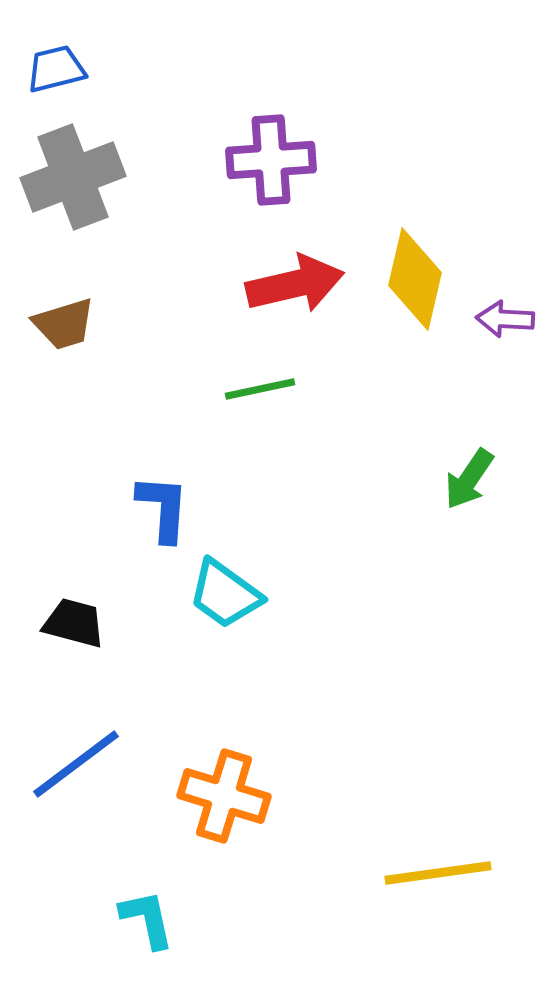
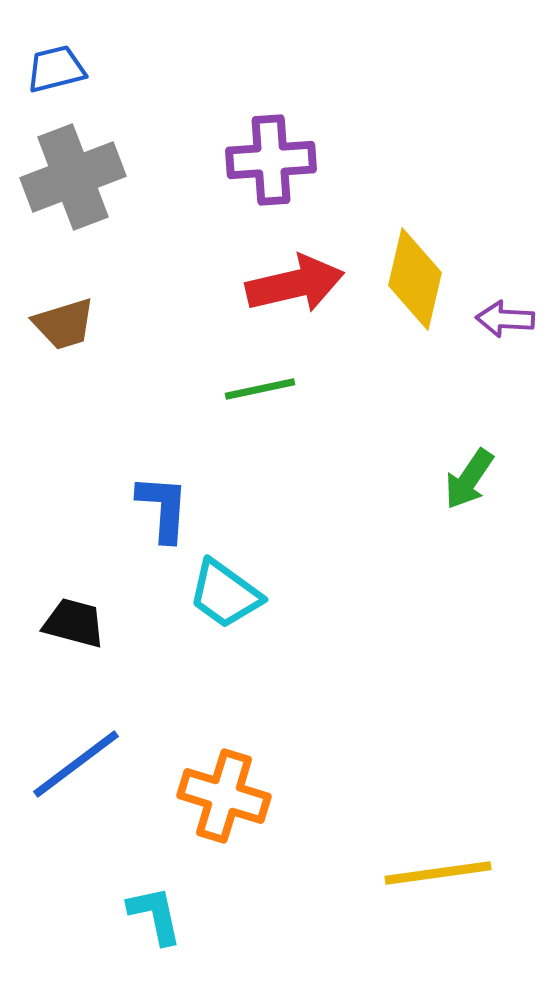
cyan L-shape: moved 8 px right, 4 px up
